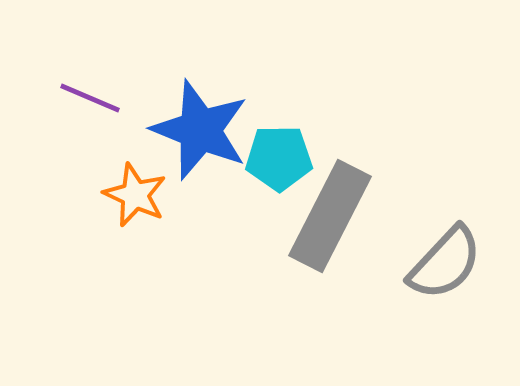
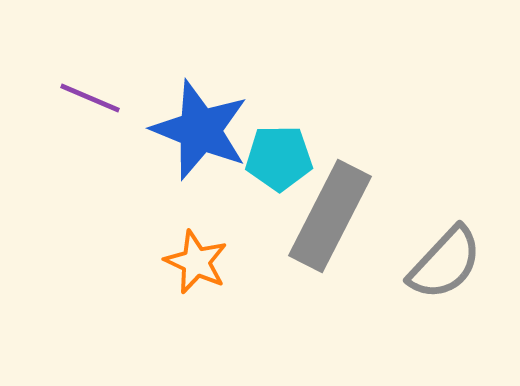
orange star: moved 61 px right, 67 px down
